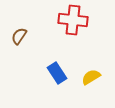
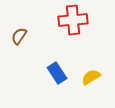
red cross: rotated 12 degrees counterclockwise
